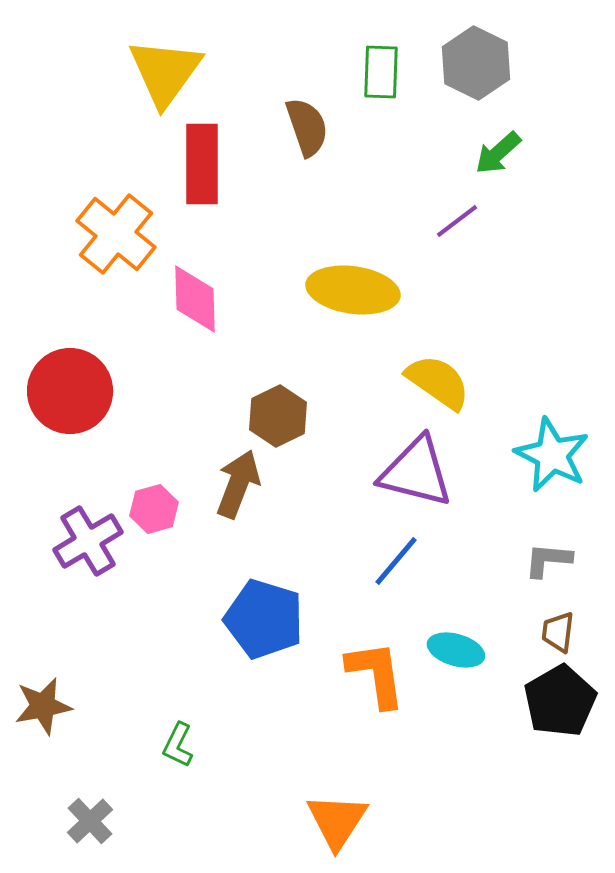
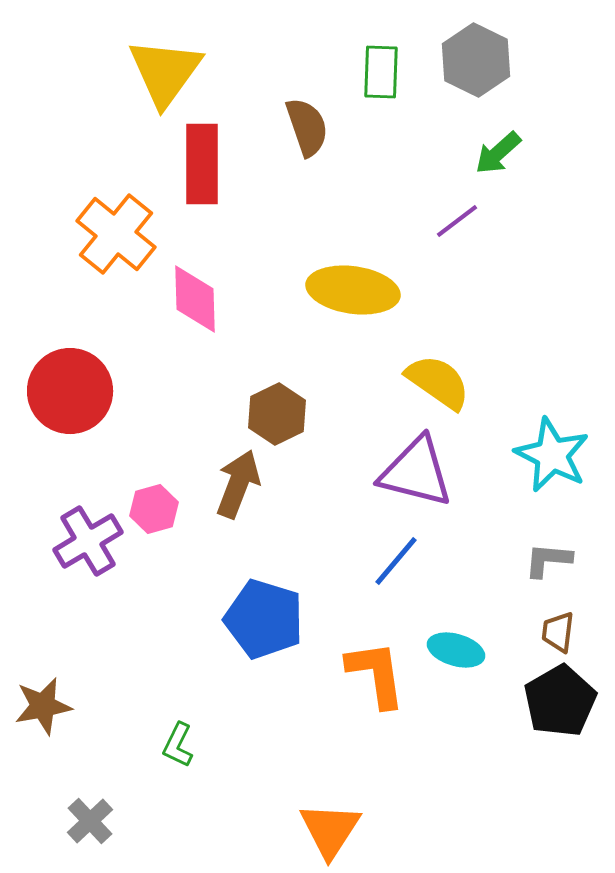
gray hexagon: moved 3 px up
brown hexagon: moved 1 px left, 2 px up
orange triangle: moved 7 px left, 9 px down
